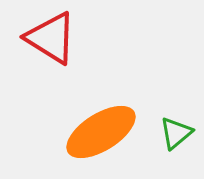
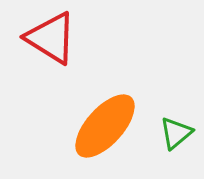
orange ellipse: moved 4 px right, 6 px up; rotated 16 degrees counterclockwise
